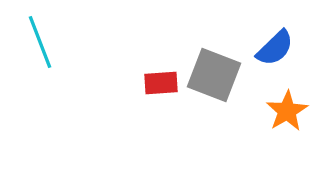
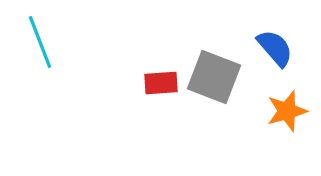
blue semicircle: rotated 87 degrees counterclockwise
gray square: moved 2 px down
orange star: rotated 15 degrees clockwise
